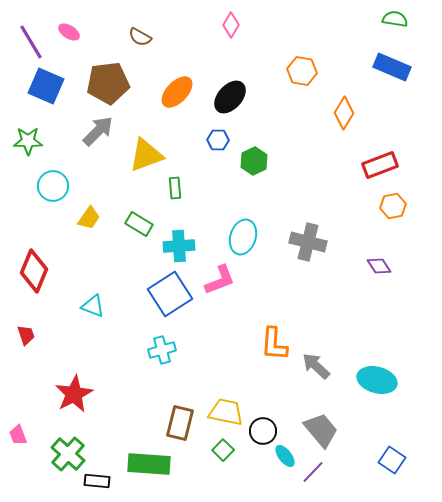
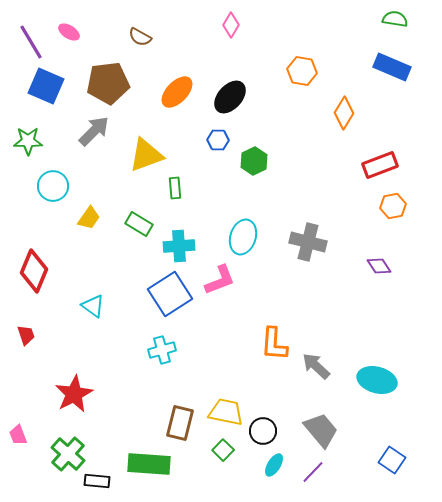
gray arrow at (98, 131): moved 4 px left
cyan triangle at (93, 306): rotated 15 degrees clockwise
cyan ellipse at (285, 456): moved 11 px left, 9 px down; rotated 70 degrees clockwise
